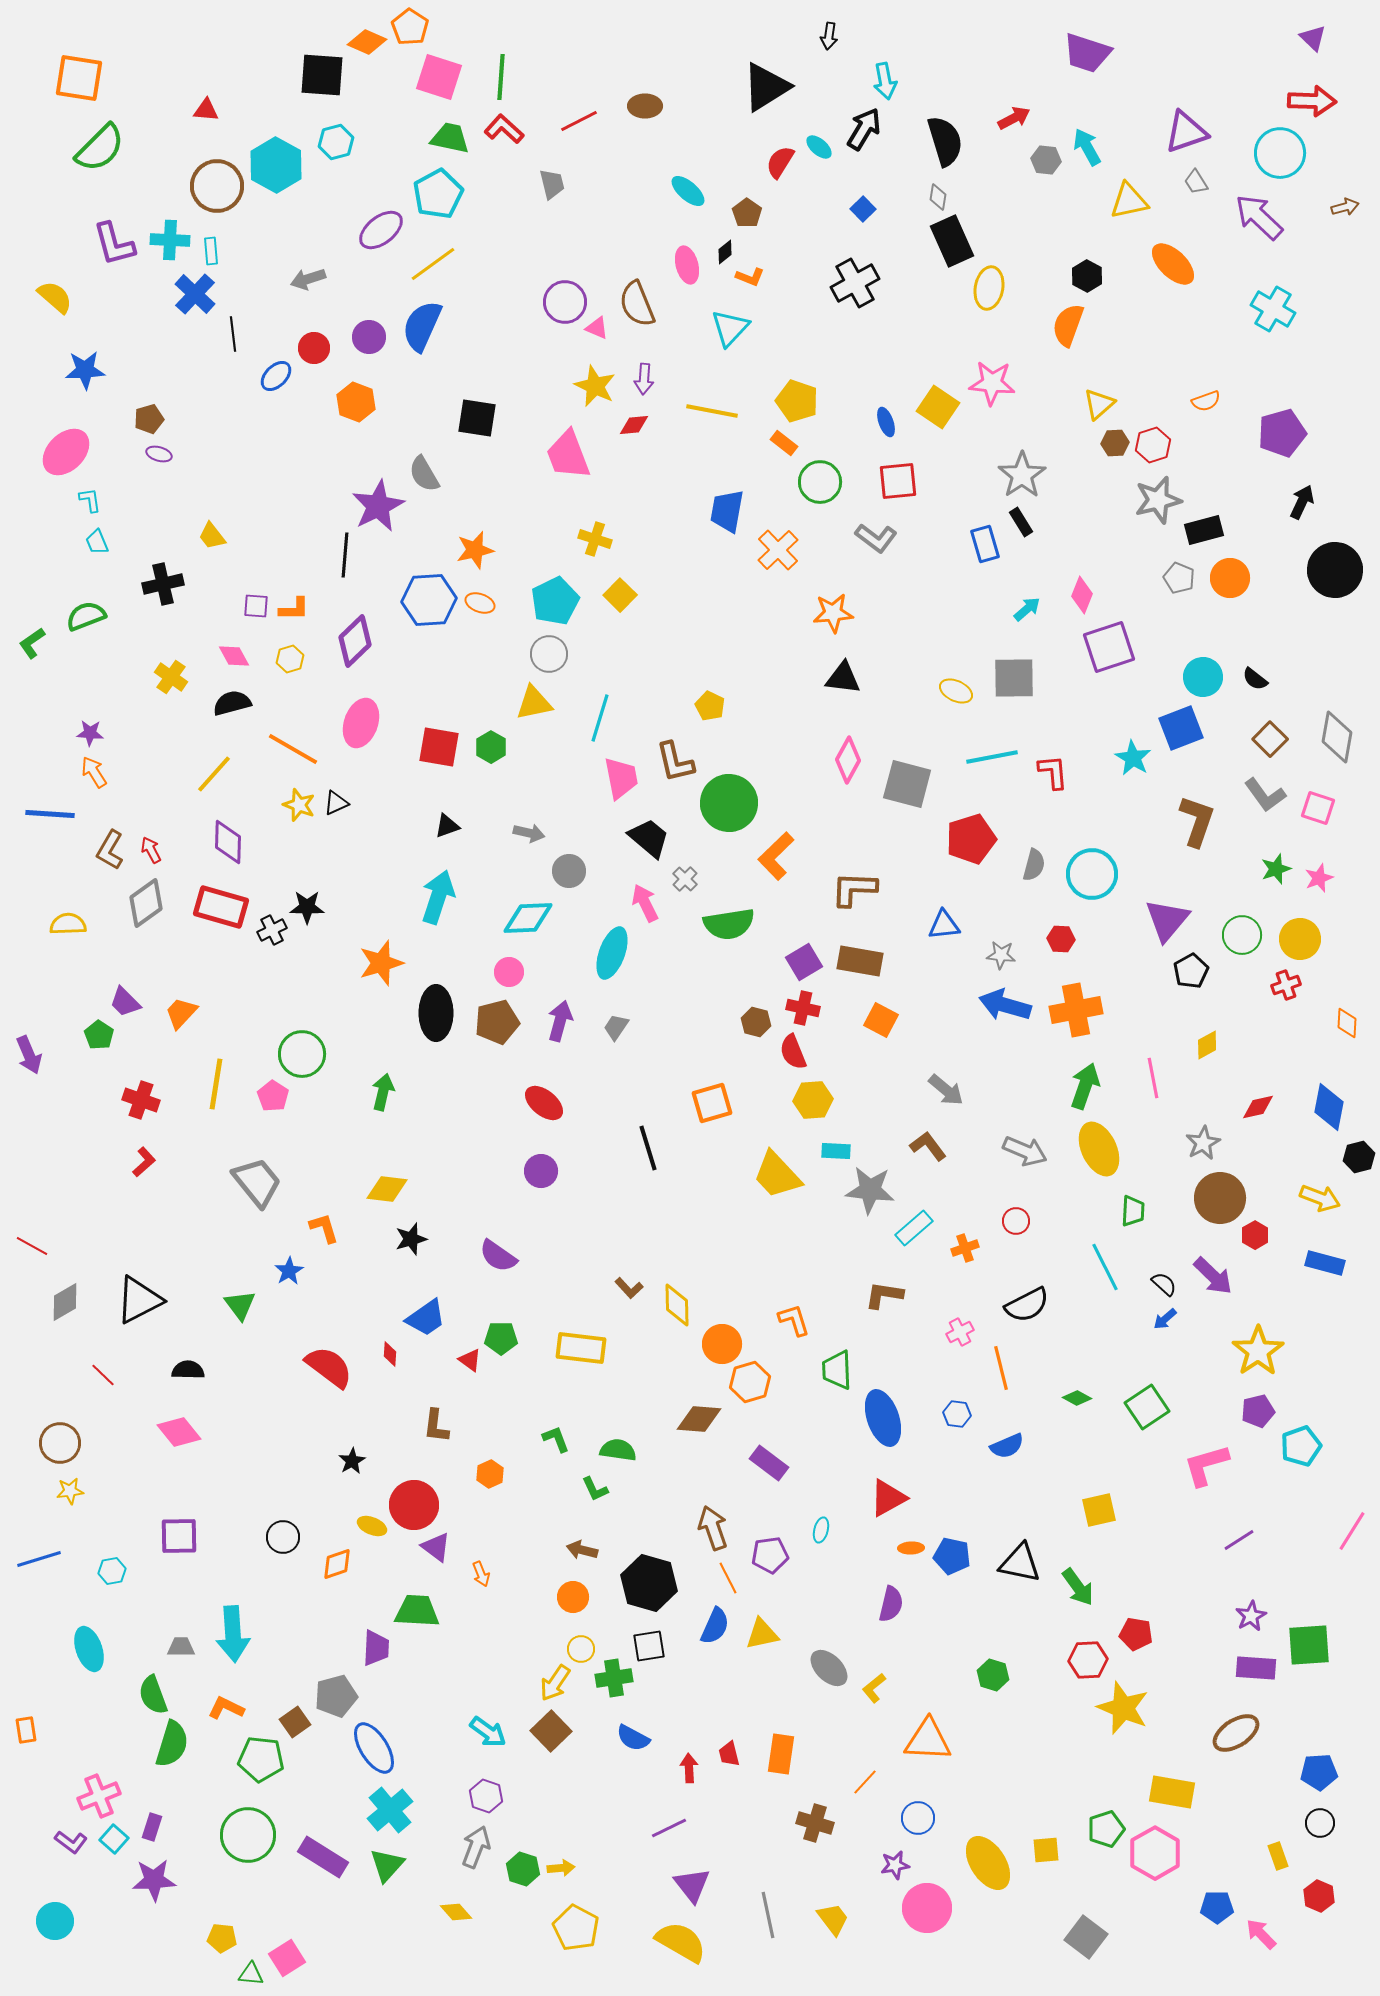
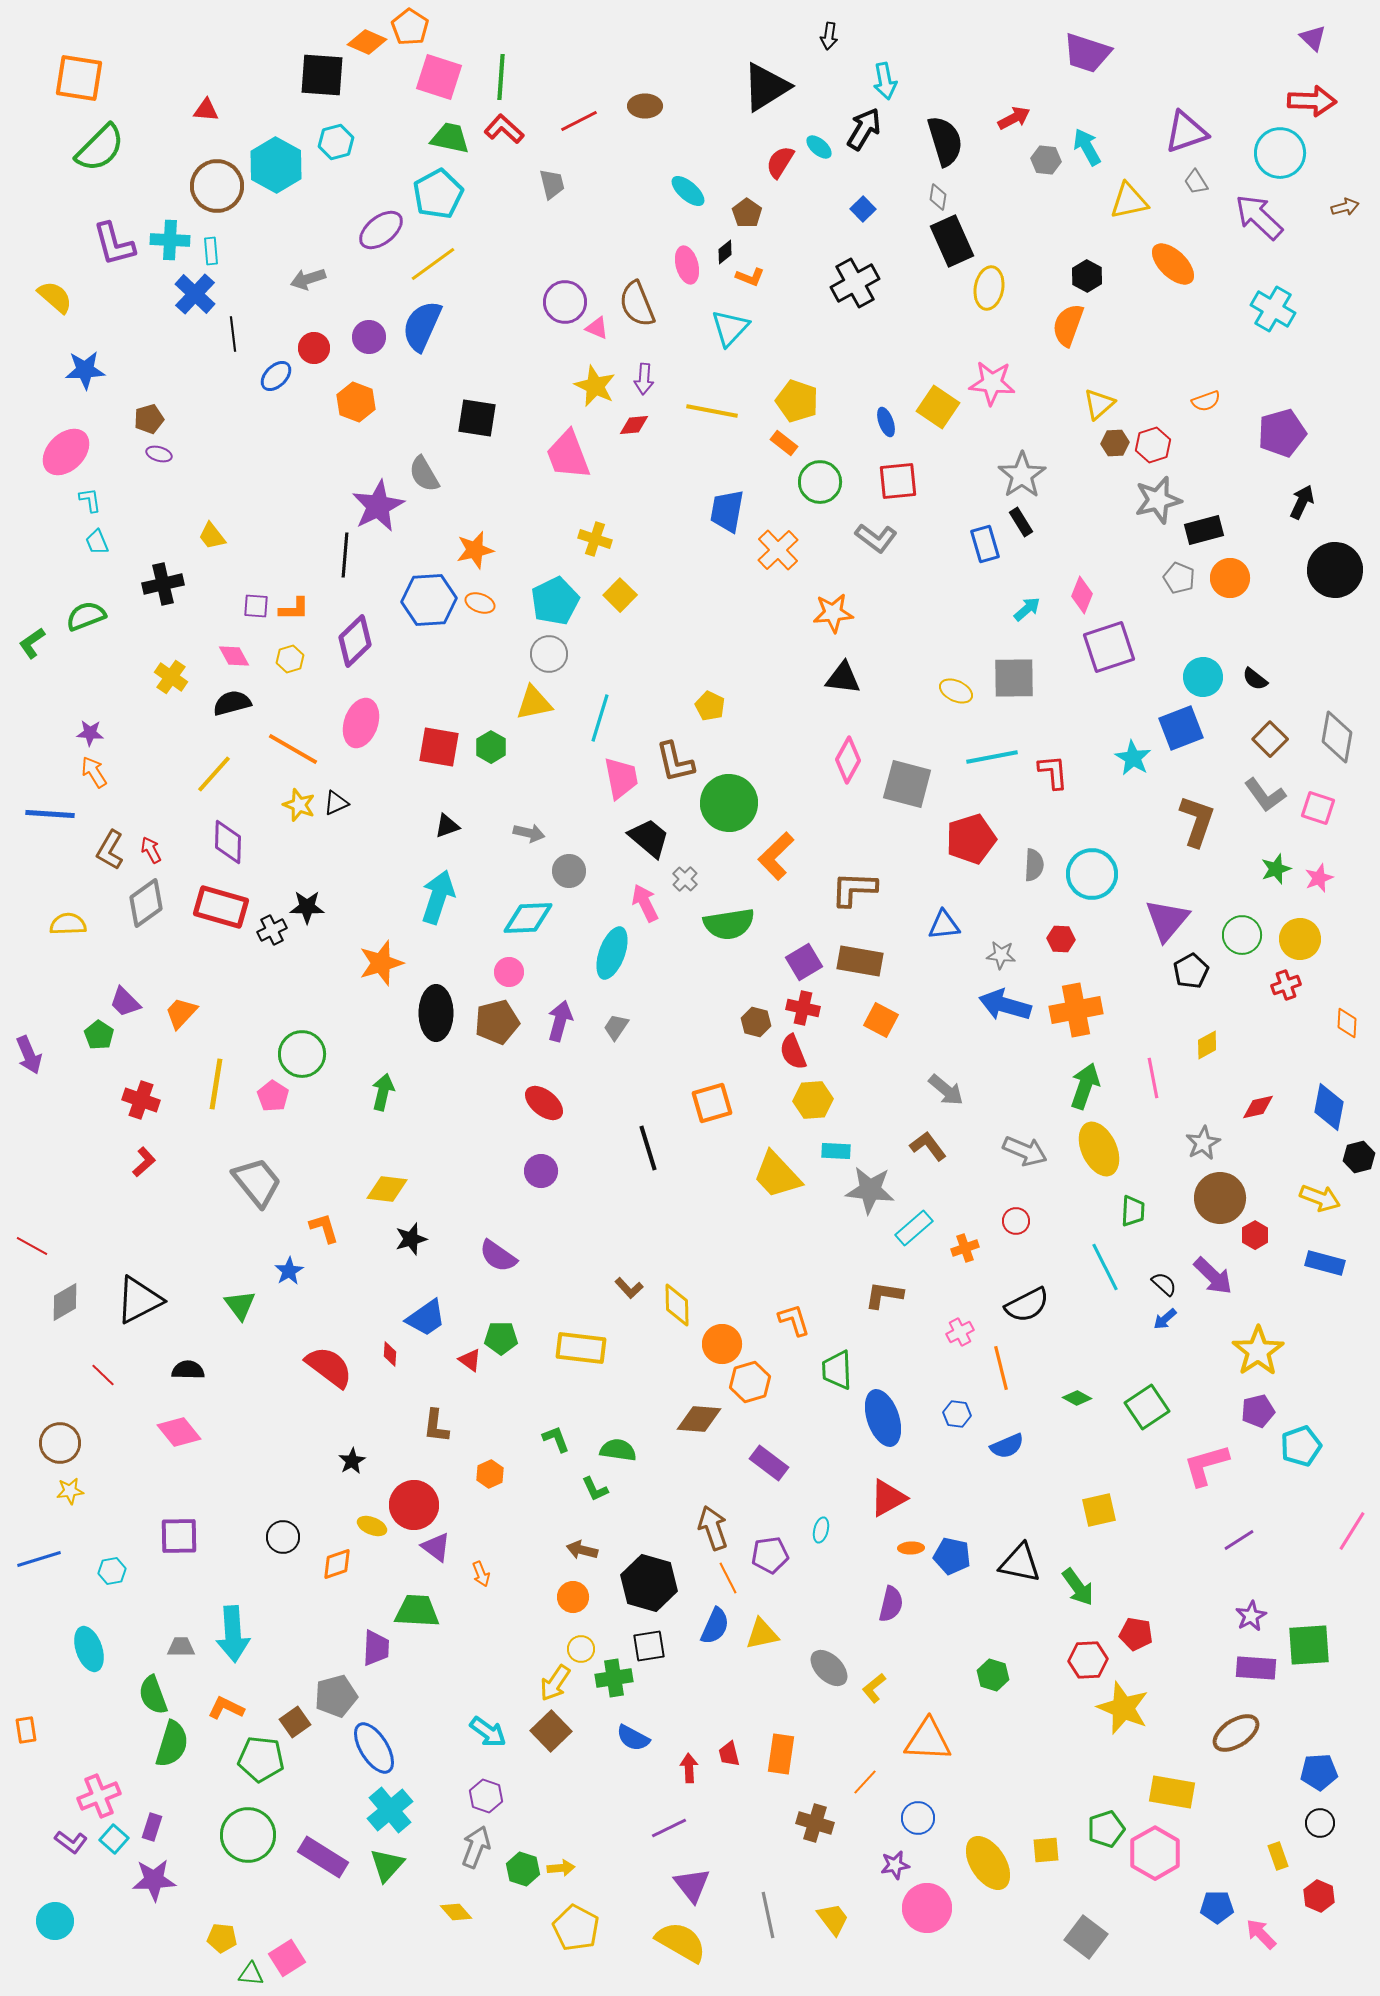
gray semicircle at (1034, 865): rotated 12 degrees counterclockwise
